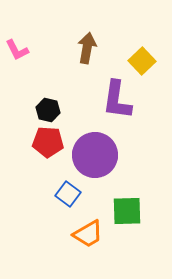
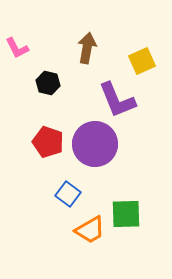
pink L-shape: moved 2 px up
yellow square: rotated 20 degrees clockwise
purple L-shape: rotated 30 degrees counterclockwise
black hexagon: moved 27 px up
red pentagon: rotated 16 degrees clockwise
purple circle: moved 11 px up
green square: moved 1 px left, 3 px down
orange trapezoid: moved 2 px right, 4 px up
